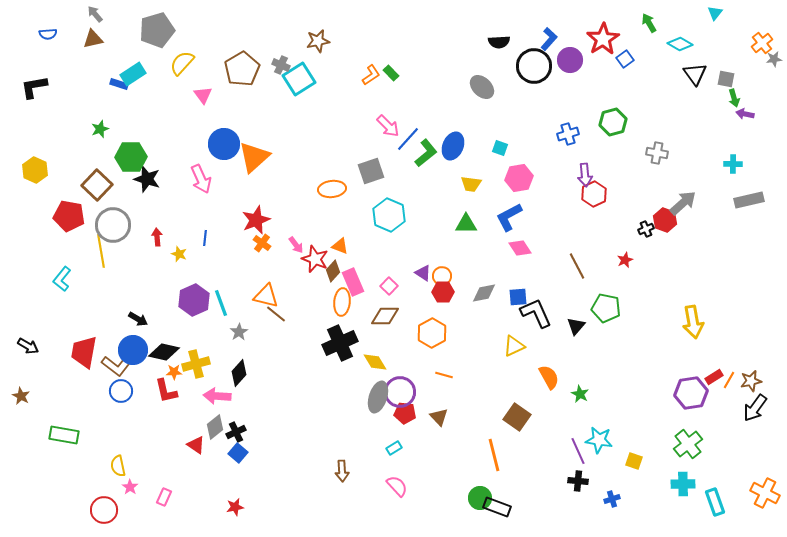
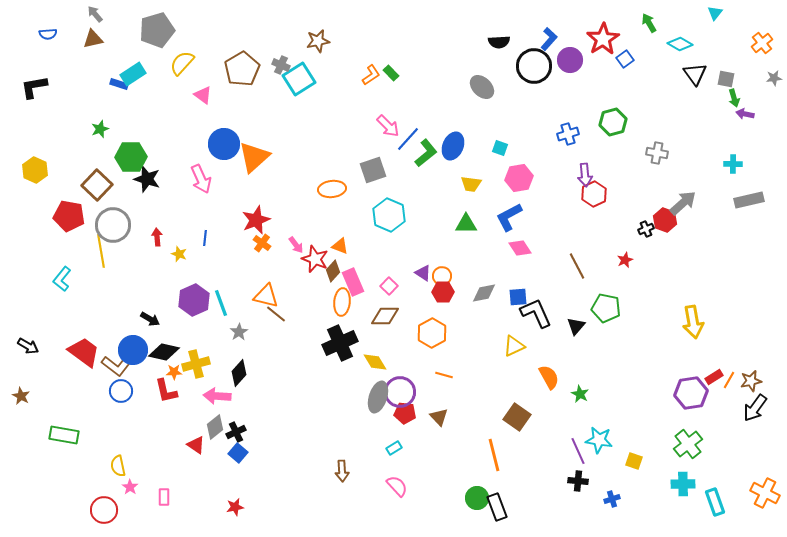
gray star at (774, 59): moved 19 px down
pink triangle at (203, 95): rotated 18 degrees counterclockwise
gray square at (371, 171): moved 2 px right, 1 px up
black arrow at (138, 319): moved 12 px right
red trapezoid at (84, 352): rotated 116 degrees clockwise
pink rectangle at (164, 497): rotated 24 degrees counterclockwise
green circle at (480, 498): moved 3 px left
black rectangle at (497, 507): rotated 48 degrees clockwise
